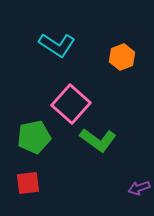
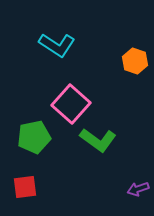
orange hexagon: moved 13 px right, 4 px down; rotated 20 degrees counterclockwise
red square: moved 3 px left, 4 px down
purple arrow: moved 1 px left, 1 px down
